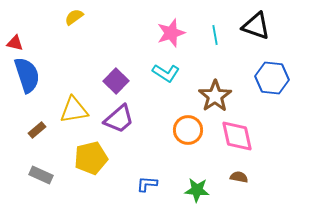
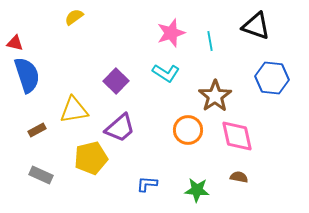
cyan line: moved 5 px left, 6 px down
purple trapezoid: moved 1 px right, 9 px down
brown rectangle: rotated 12 degrees clockwise
